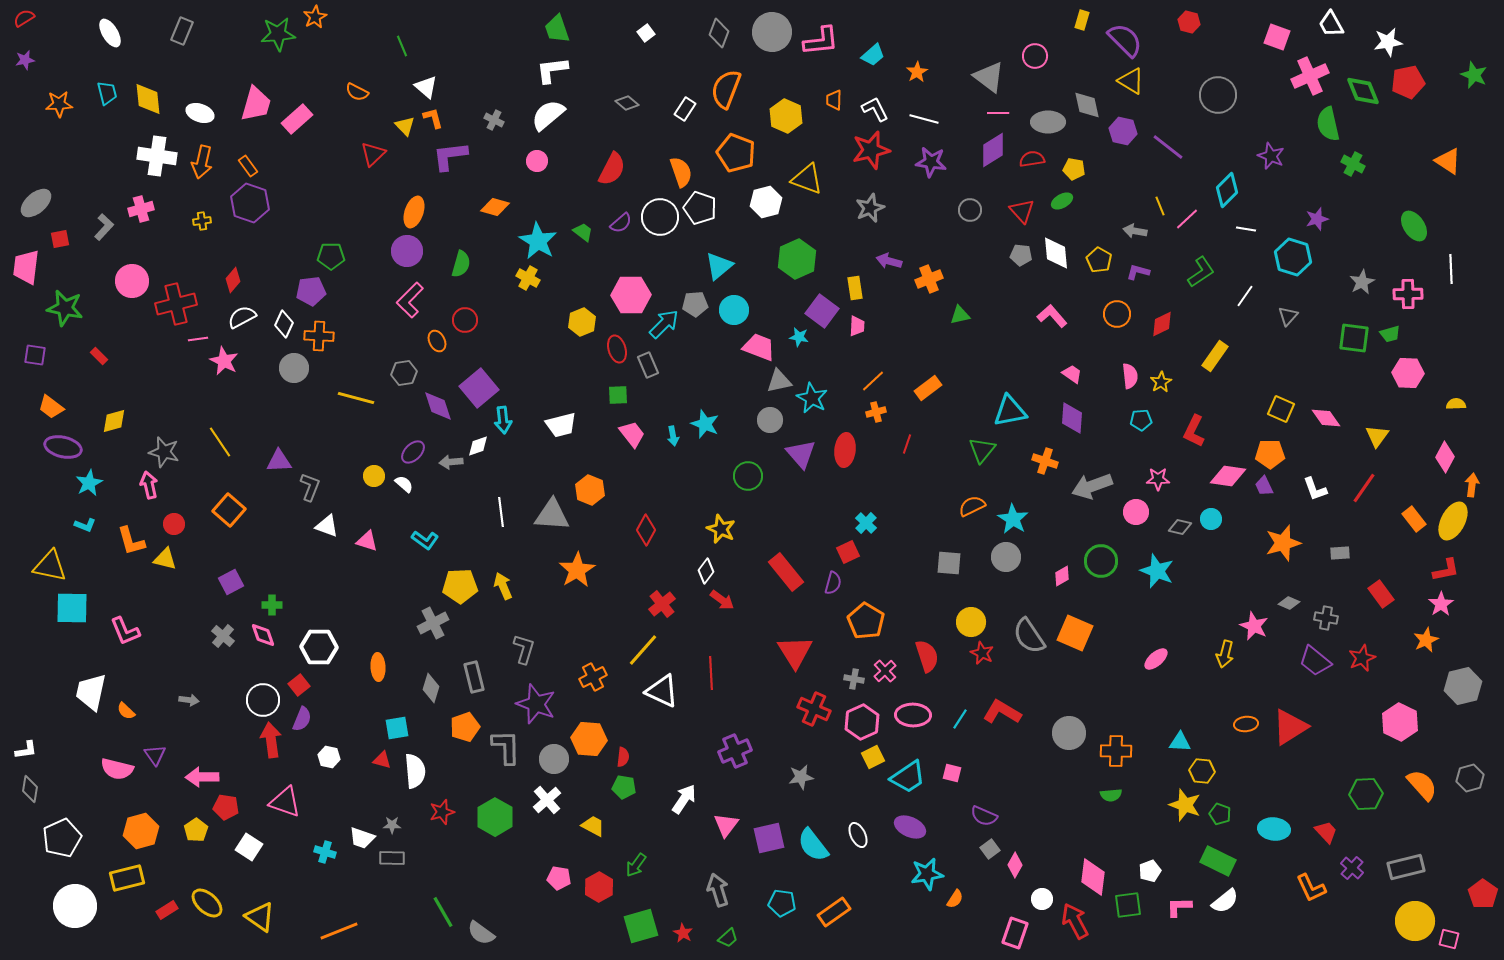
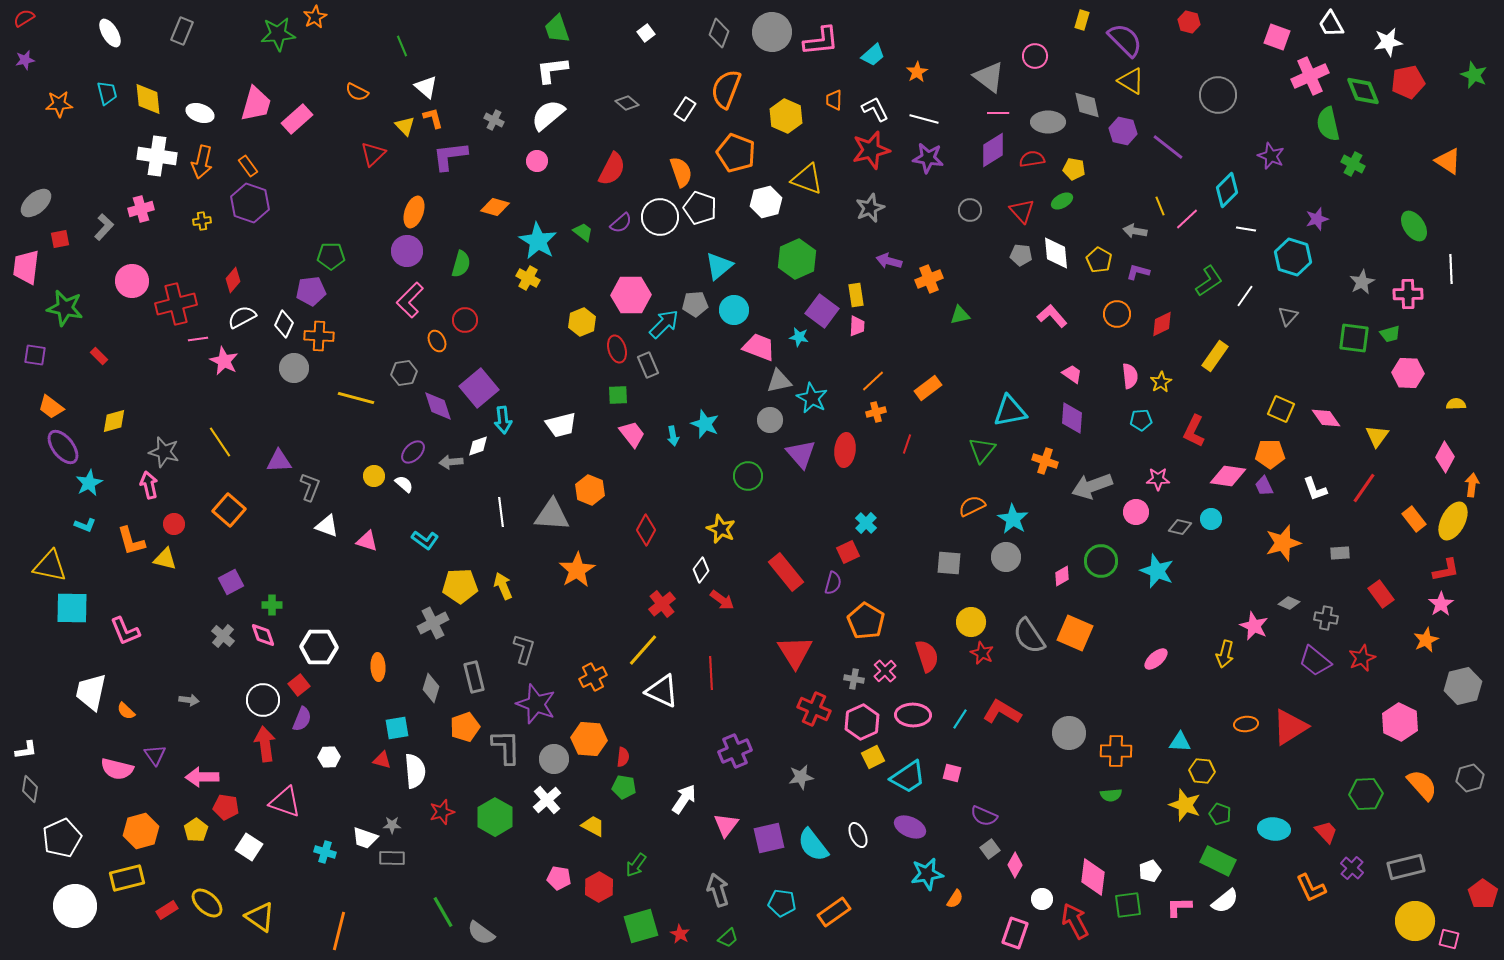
purple star at (931, 162): moved 3 px left, 4 px up
green L-shape at (1201, 272): moved 8 px right, 9 px down
yellow rectangle at (855, 288): moved 1 px right, 7 px down
purple ellipse at (63, 447): rotated 39 degrees clockwise
white diamond at (706, 571): moved 5 px left, 1 px up
red arrow at (271, 740): moved 6 px left, 4 px down
white hexagon at (329, 757): rotated 15 degrees counterclockwise
white trapezoid at (362, 838): moved 3 px right
orange line at (339, 931): rotated 54 degrees counterclockwise
red star at (683, 933): moved 3 px left, 1 px down
